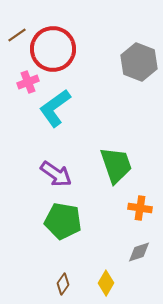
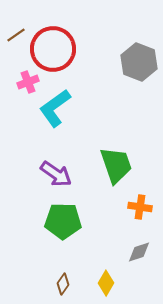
brown line: moved 1 px left
orange cross: moved 1 px up
green pentagon: rotated 9 degrees counterclockwise
